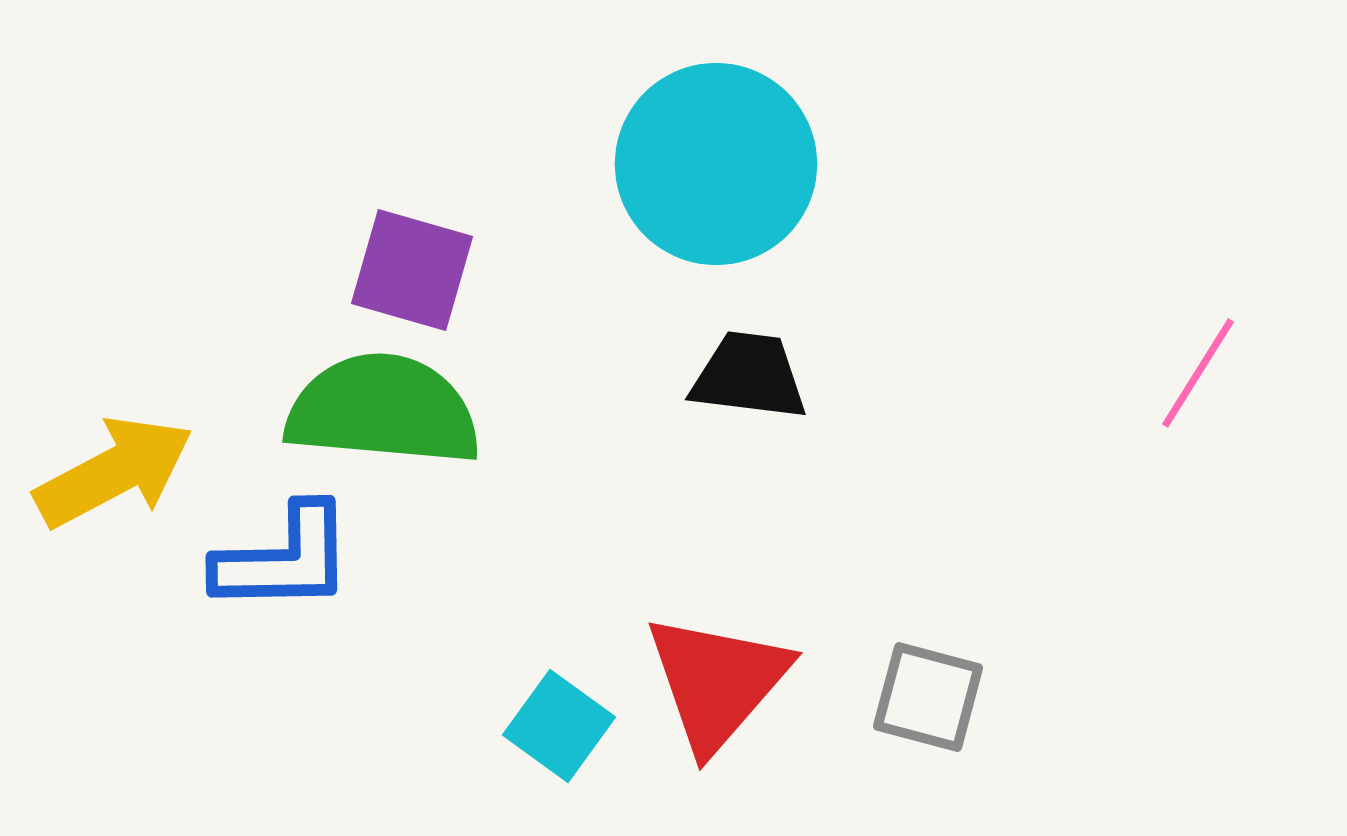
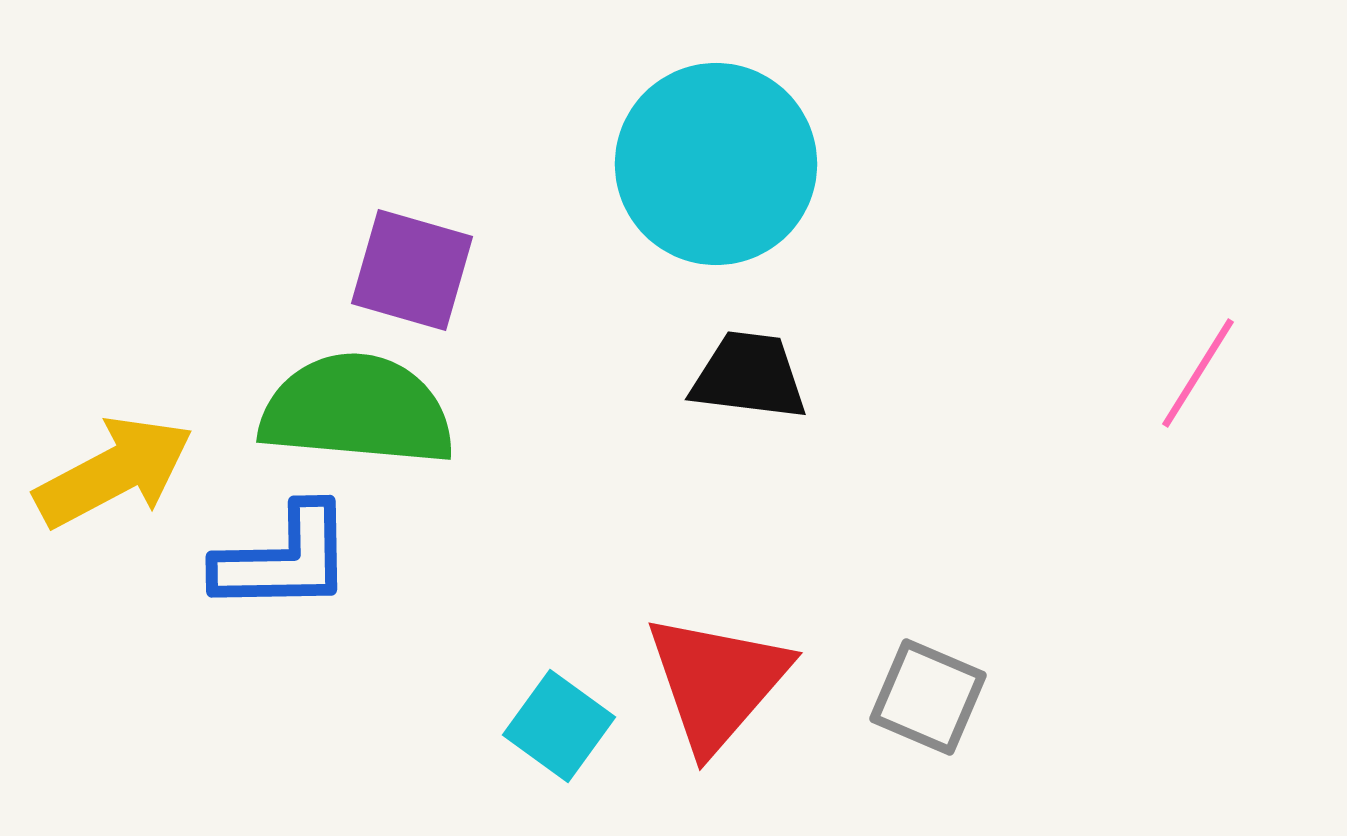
green semicircle: moved 26 px left
gray square: rotated 8 degrees clockwise
